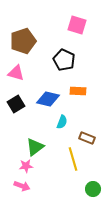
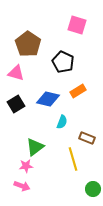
brown pentagon: moved 5 px right, 3 px down; rotated 20 degrees counterclockwise
black pentagon: moved 1 px left, 2 px down
orange rectangle: rotated 35 degrees counterclockwise
